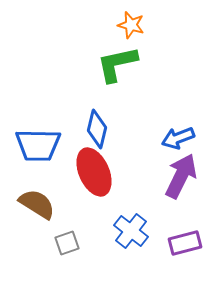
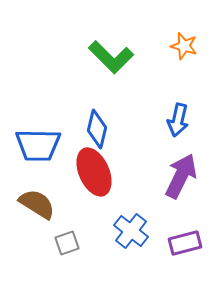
orange star: moved 53 px right, 21 px down
green L-shape: moved 6 px left, 7 px up; rotated 123 degrees counterclockwise
blue arrow: moved 18 px up; rotated 56 degrees counterclockwise
